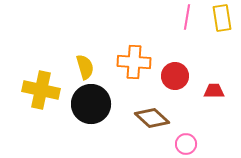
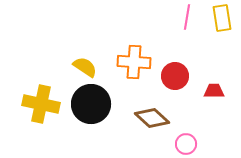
yellow semicircle: rotated 40 degrees counterclockwise
yellow cross: moved 14 px down
